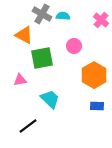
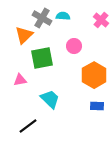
gray cross: moved 4 px down
orange triangle: rotated 48 degrees clockwise
